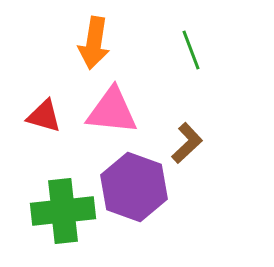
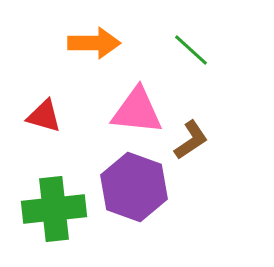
orange arrow: rotated 99 degrees counterclockwise
green line: rotated 27 degrees counterclockwise
pink triangle: moved 25 px right
brown L-shape: moved 4 px right, 3 px up; rotated 9 degrees clockwise
green cross: moved 9 px left, 2 px up
